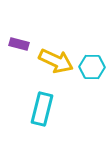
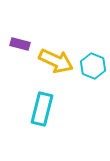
purple rectangle: moved 1 px right
cyan hexagon: moved 1 px right, 1 px up; rotated 20 degrees clockwise
